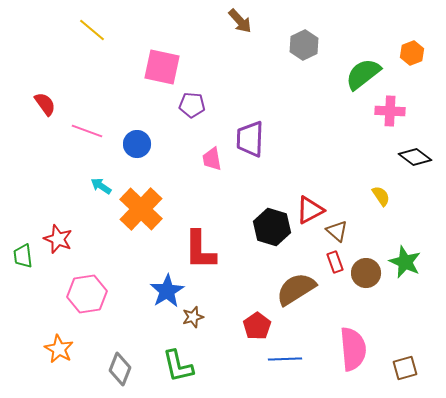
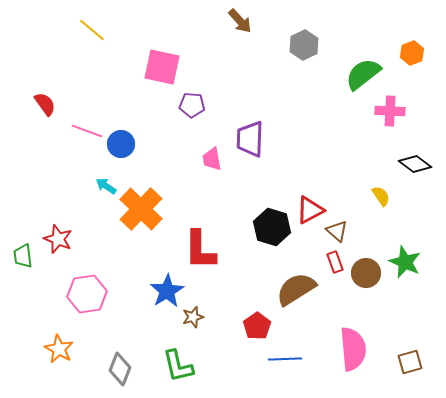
blue circle: moved 16 px left
black diamond: moved 7 px down
cyan arrow: moved 5 px right
brown square: moved 5 px right, 6 px up
